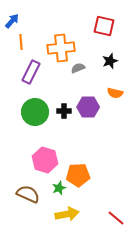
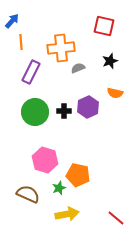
purple hexagon: rotated 25 degrees counterclockwise
orange pentagon: rotated 15 degrees clockwise
